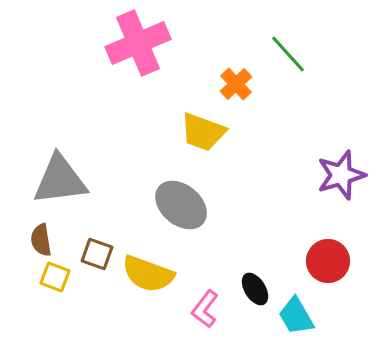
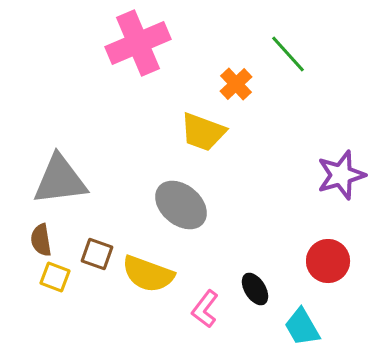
cyan trapezoid: moved 6 px right, 11 px down
